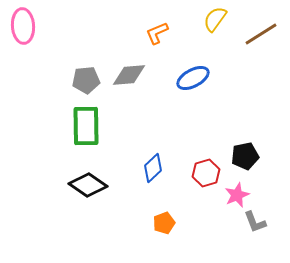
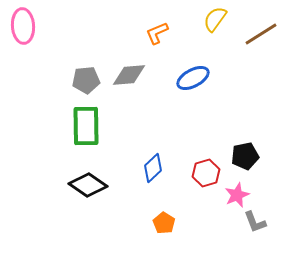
orange pentagon: rotated 20 degrees counterclockwise
